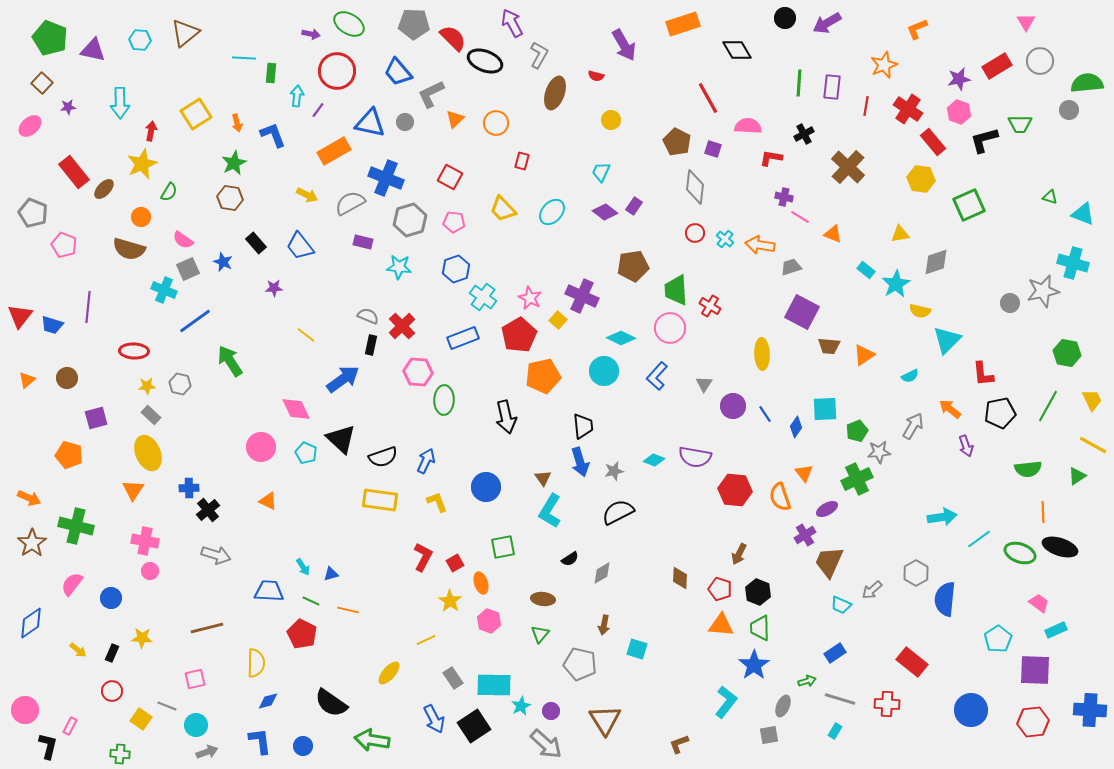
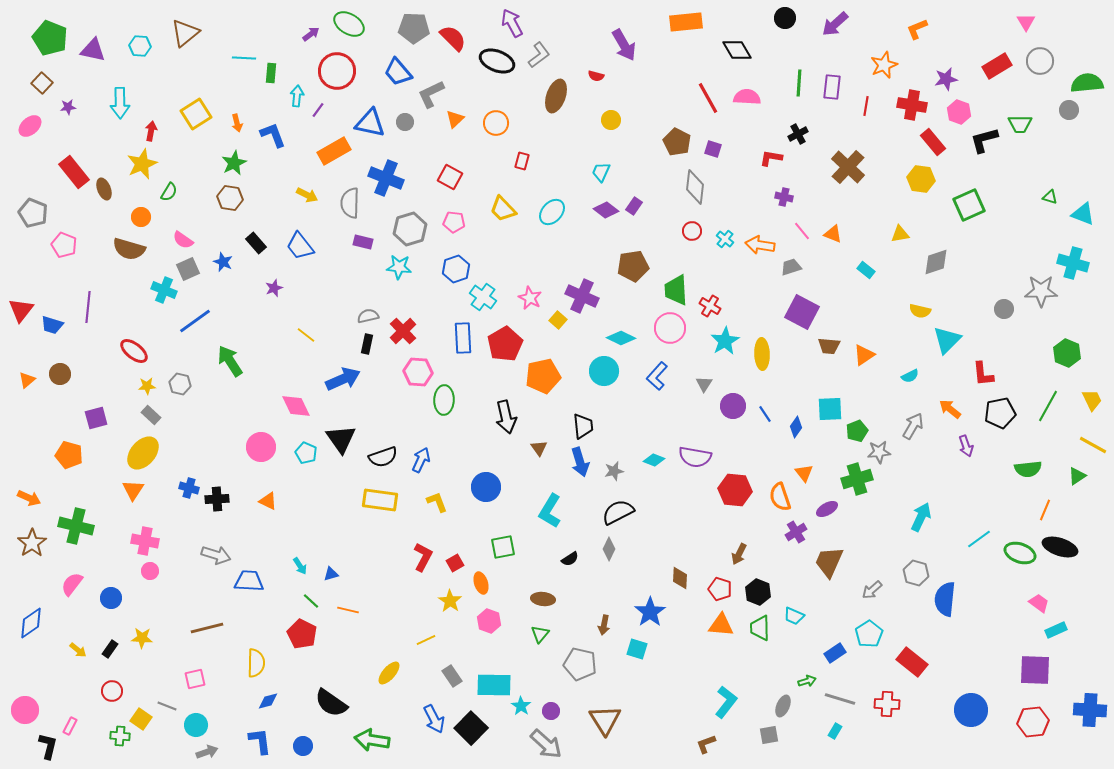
purple arrow at (827, 23): moved 8 px right, 1 px down; rotated 12 degrees counterclockwise
gray pentagon at (414, 24): moved 4 px down
orange rectangle at (683, 24): moved 3 px right, 2 px up; rotated 12 degrees clockwise
purple arrow at (311, 34): rotated 48 degrees counterclockwise
cyan hexagon at (140, 40): moved 6 px down
gray L-shape at (539, 55): rotated 24 degrees clockwise
black ellipse at (485, 61): moved 12 px right
purple star at (959, 79): moved 13 px left
brown ellipse at (555, 93): moved 1 px right, 3 px down
red cross at (908, 109): moved 4 px right, 4 px up; rotated 24 degrees counterclockwise
pink semicircle at (748, 126): moved 1 px left, 29 px up
black cross at (804, 134): moved 6 px left
brown ellipse at (104, 189): rotated 65 degrees counterclockwise
gray semicircle at (350, 203): rotated 60 degrees counterclockwise
purple diamond at (605, 212): moved 1 px right, 2 px up
pink line at (800, 217): moved 2 px right, 14 px down; rotated 18 degrees clockwise
gray hexagon at (410, 220): moved 9 px down
red circle at (695, 233): moved 3 px left, 2 px up
cyan star at (896, 284): moved 171 px left, 57 px down
purple star at (274, 288): rotated 18 degrees counterclockwise
gray star at (1043, 291): moved 2 px left; rotated 12 degrees clockwise
gray circle at (1010, 303): moved 6 px left, 6 px down
red triangle at (20, 316): moved 1 px right, 6 px up
gray semicircle at (368, 316): rotated 35 degrees counterclockwise
red cross at (402, 326): moved 1 px right, 5 px down
red pentagon at (519, 335): moved 14 px left, 9 px down
blue rectangle at (463, 338): rotated 72 degrees counterclockwise
black rectangle at (371, 345): moved 4 px left, 1 px up
red ellipse at (134, 351): rotated 36 degrees clockwise
green hexagon at (1067, 353): rotated 12 degrees clockwise
brown circle at (67, 378): moved 7 px left, 4 px up
blue arrow at (343, 379): rotated 12 degrees clockwise
pink diamond at (296, 409): moved 3 px up
cyan square at (825, 409): moved 5 px right
black triangle at (341, 439): rotated 12 degrees clockwise
yellow ellipse at (148, 453): moved 5 px left; rotated 64 degrees clockwise
blue arrow at (426, 461): moved 5 px left, 1 px up
brown triangle at (543, 478): moved 4 px left, 30 px up
green cross at (857, 479): rotated 8 degrees clockwise
blue cross at (189, 488): rotated 18 degrees clockwise
black cross at (208, 510): moved 9 px right, 11 px up; rotated 35 degrees clockwise
orange line at (1043, 512): moved 2 px right, 2 px up; rotated 25 degrees clockwise
cyan arrow at (942, 517): moved 21 px left; rotated 56 degrees counterclockwise
purple cross at (805, 535): moved 9 px left, 3 px up
cyan arrow at (303, 567): moved 3 px left, 1 px up
gray diamond at (602, 573): moved 7 px right, 24 px up; rotated 35 degrees counterclockwise
gray hexagon at (916, 573): rotated 15 degrees counterclockwise
blue trapezoid at (269, 591): moved 20 px left, 10 px up
green line at (311, 601): rotated 18 degrees clockwise
cyan trapezoid at (841, 605): moved 47 px left, 11 px down
cyan pentagon at (998, 639): moved 129 px left, 5 px up
black rectangle at (112, 653): moved 2 px left, 4 px up; rotated 12 degrees clockwise
blue star at (754, 665): moved 104 px left, 53 px up
gray rectangle at (453, 678): moved 1 px left, 2 px up
cyan star at (521, 706): rotated 12 degrees counterclockwise
black square at (474, 726): moved 3 px left, 2 px down; rotated 12 degrees counterclockwise
brown L-shape at (679, 744): moved 27 px right
green cross at (120, 754): moved 18 px up
